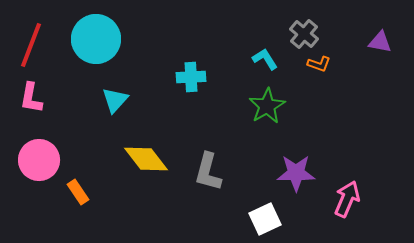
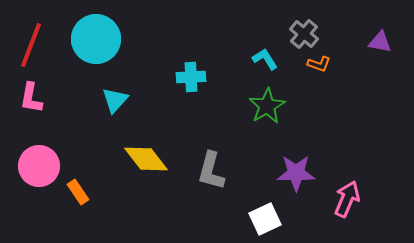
pink circle: moved 6 px down
gray L-shape: moved 3 px right, 1 px up
